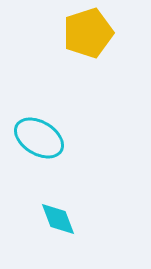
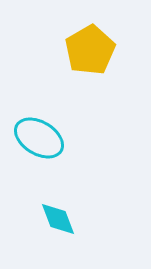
yellow pentagon: moved 2 px right, 17 px down; rotated 12 degrees counterclockwise
